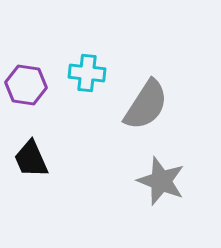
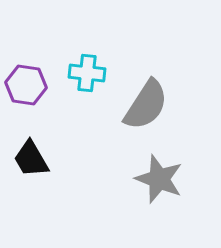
black trapezoid: rotated 6 degrees counterclockwise
gray star: moved 2 px left, 2 px up
